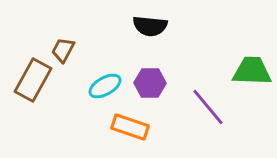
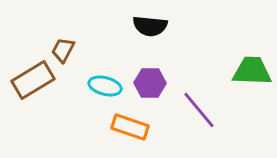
brown rectangle: rotated 30 degrees clockwise
cyan ellipse: rotated 44 degrees clockwise
purple line: moved 9 px left, 3 px down
